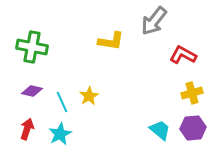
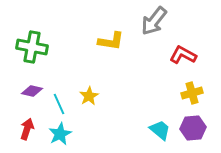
cyan line: moved 3 px left, 2 px down
